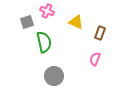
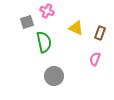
yellow triangle: moved 6 px down
